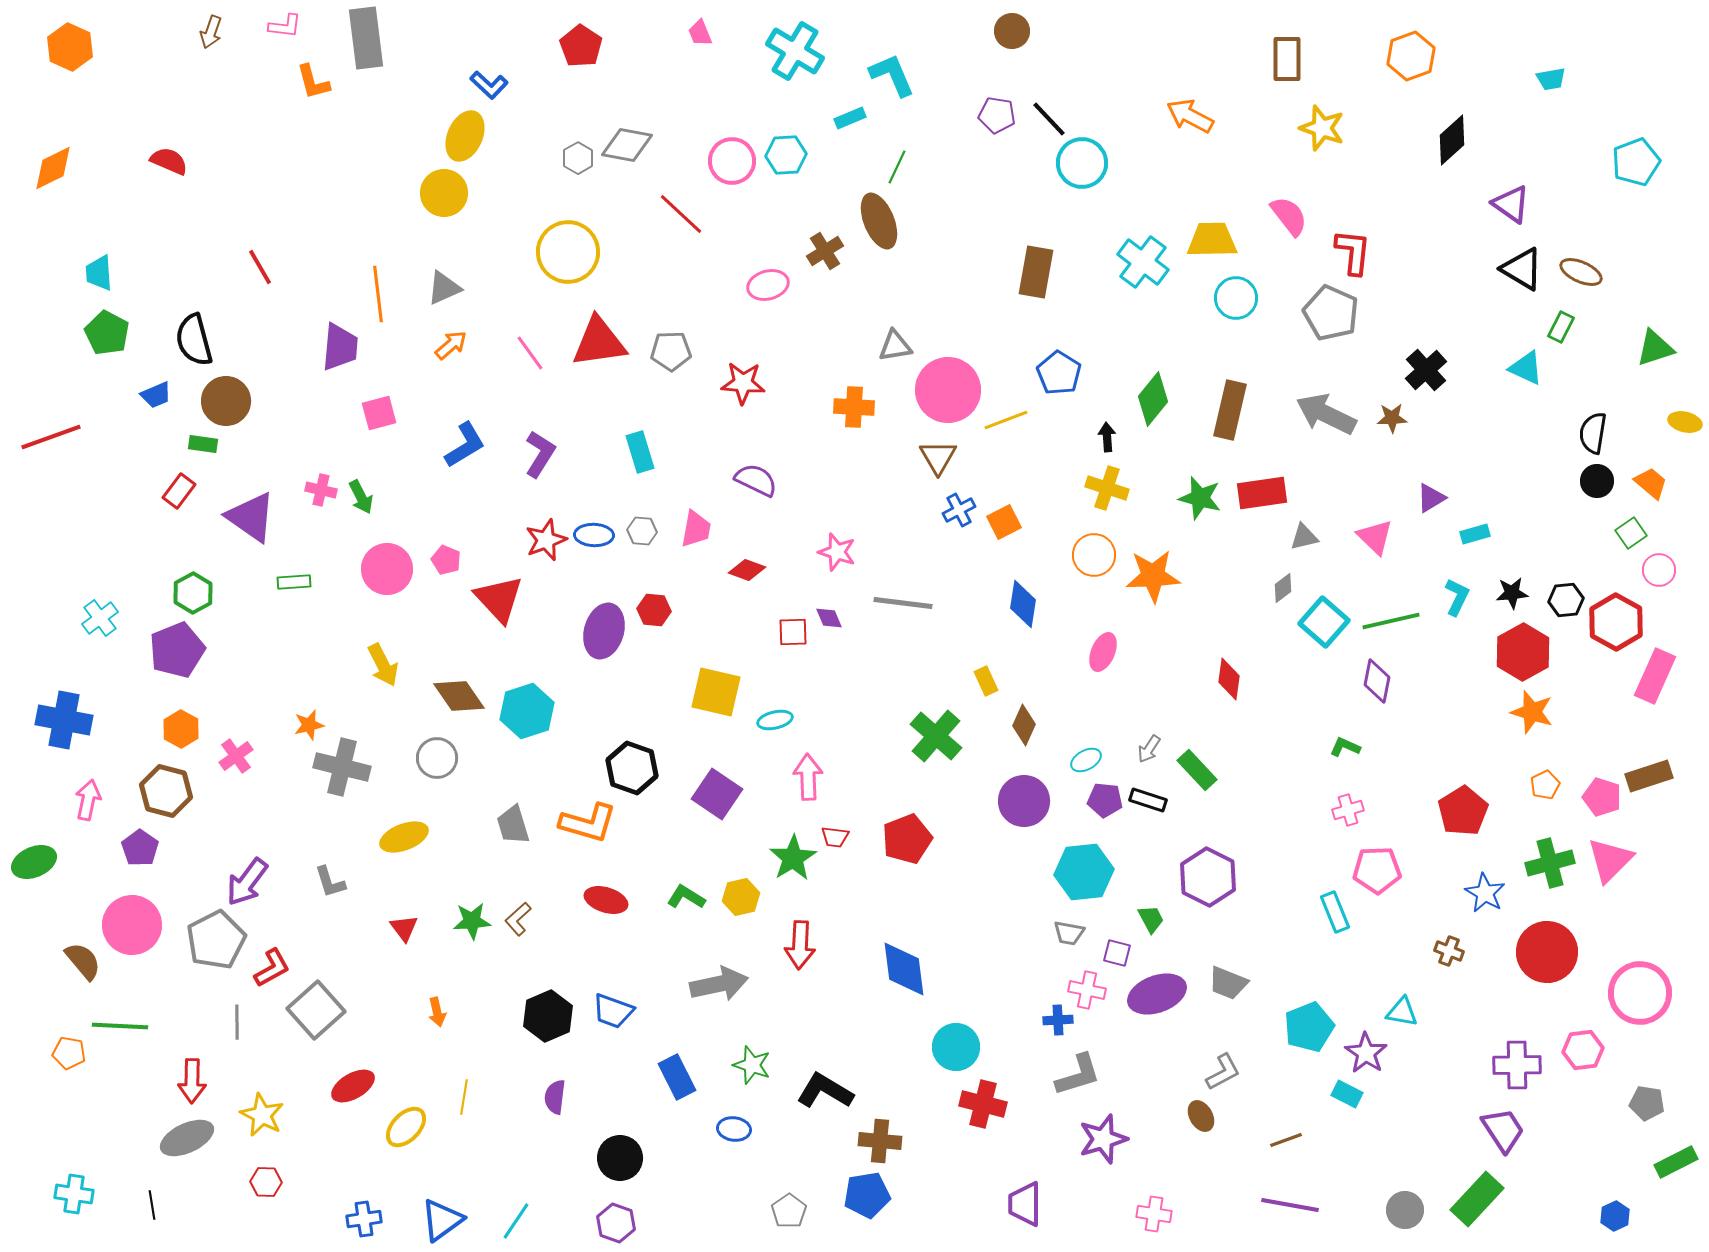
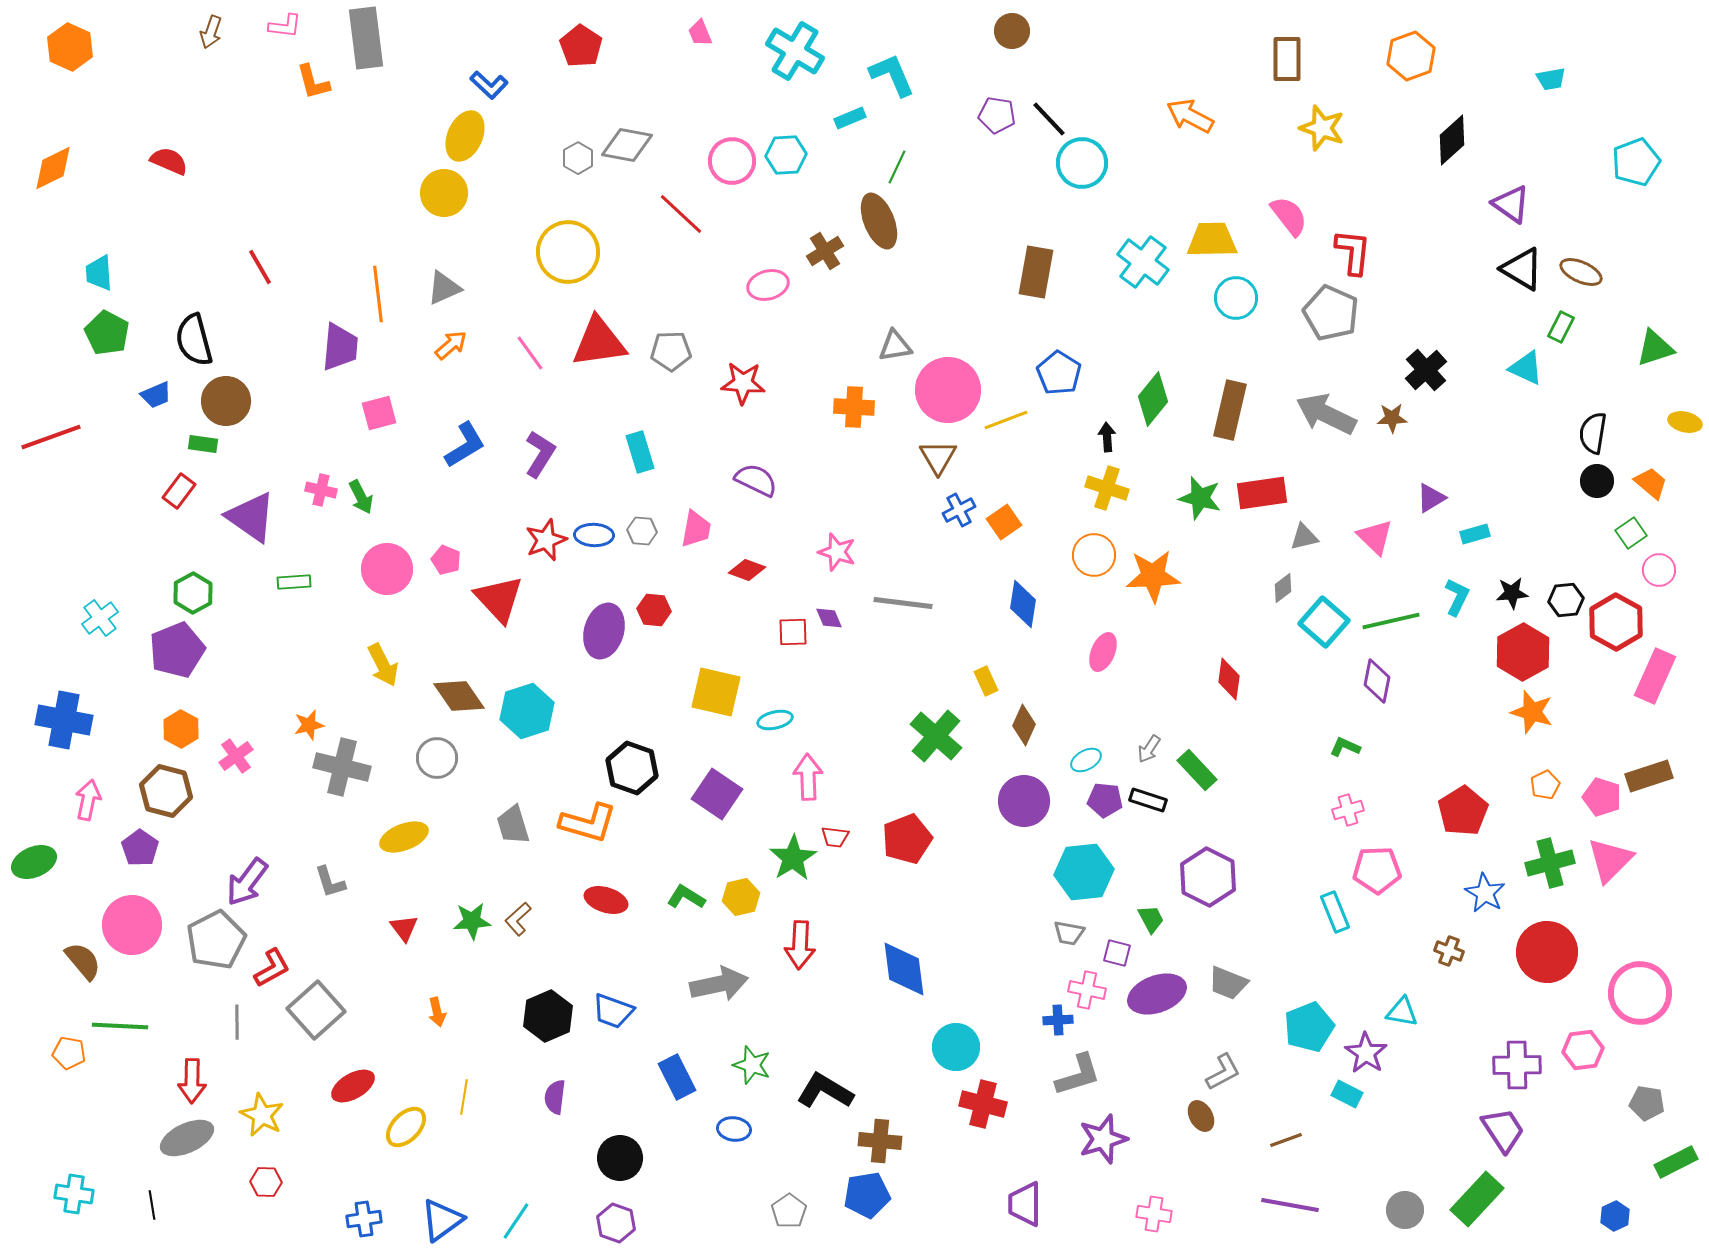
orange square at (1004, 522): rotated 8 degrees counterclockwise
